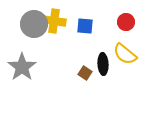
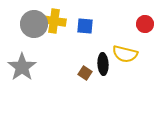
red circle: moved 19 px right, 2 px down
yellow semicircle: rotated 25 degrees counterclockwise
